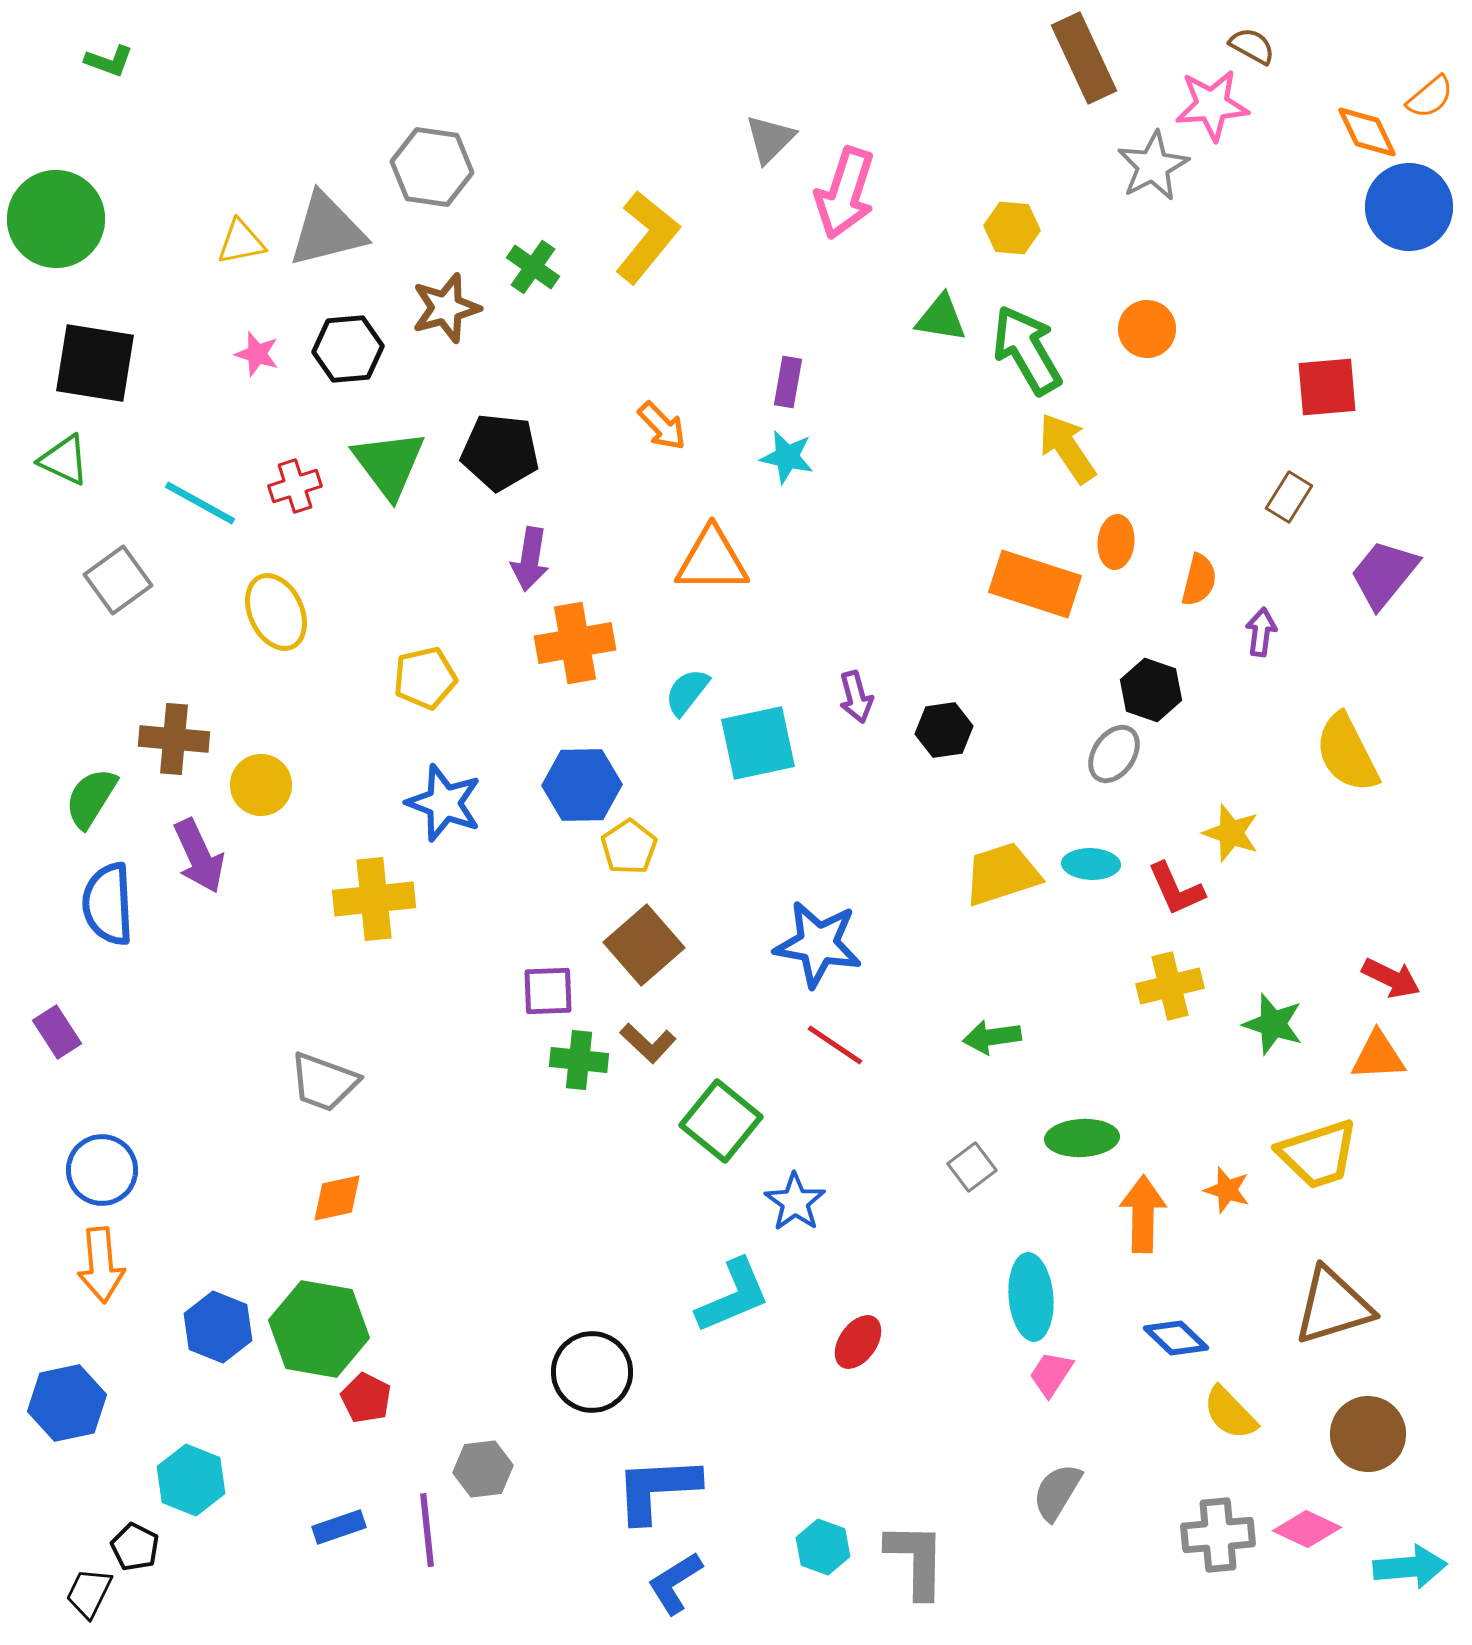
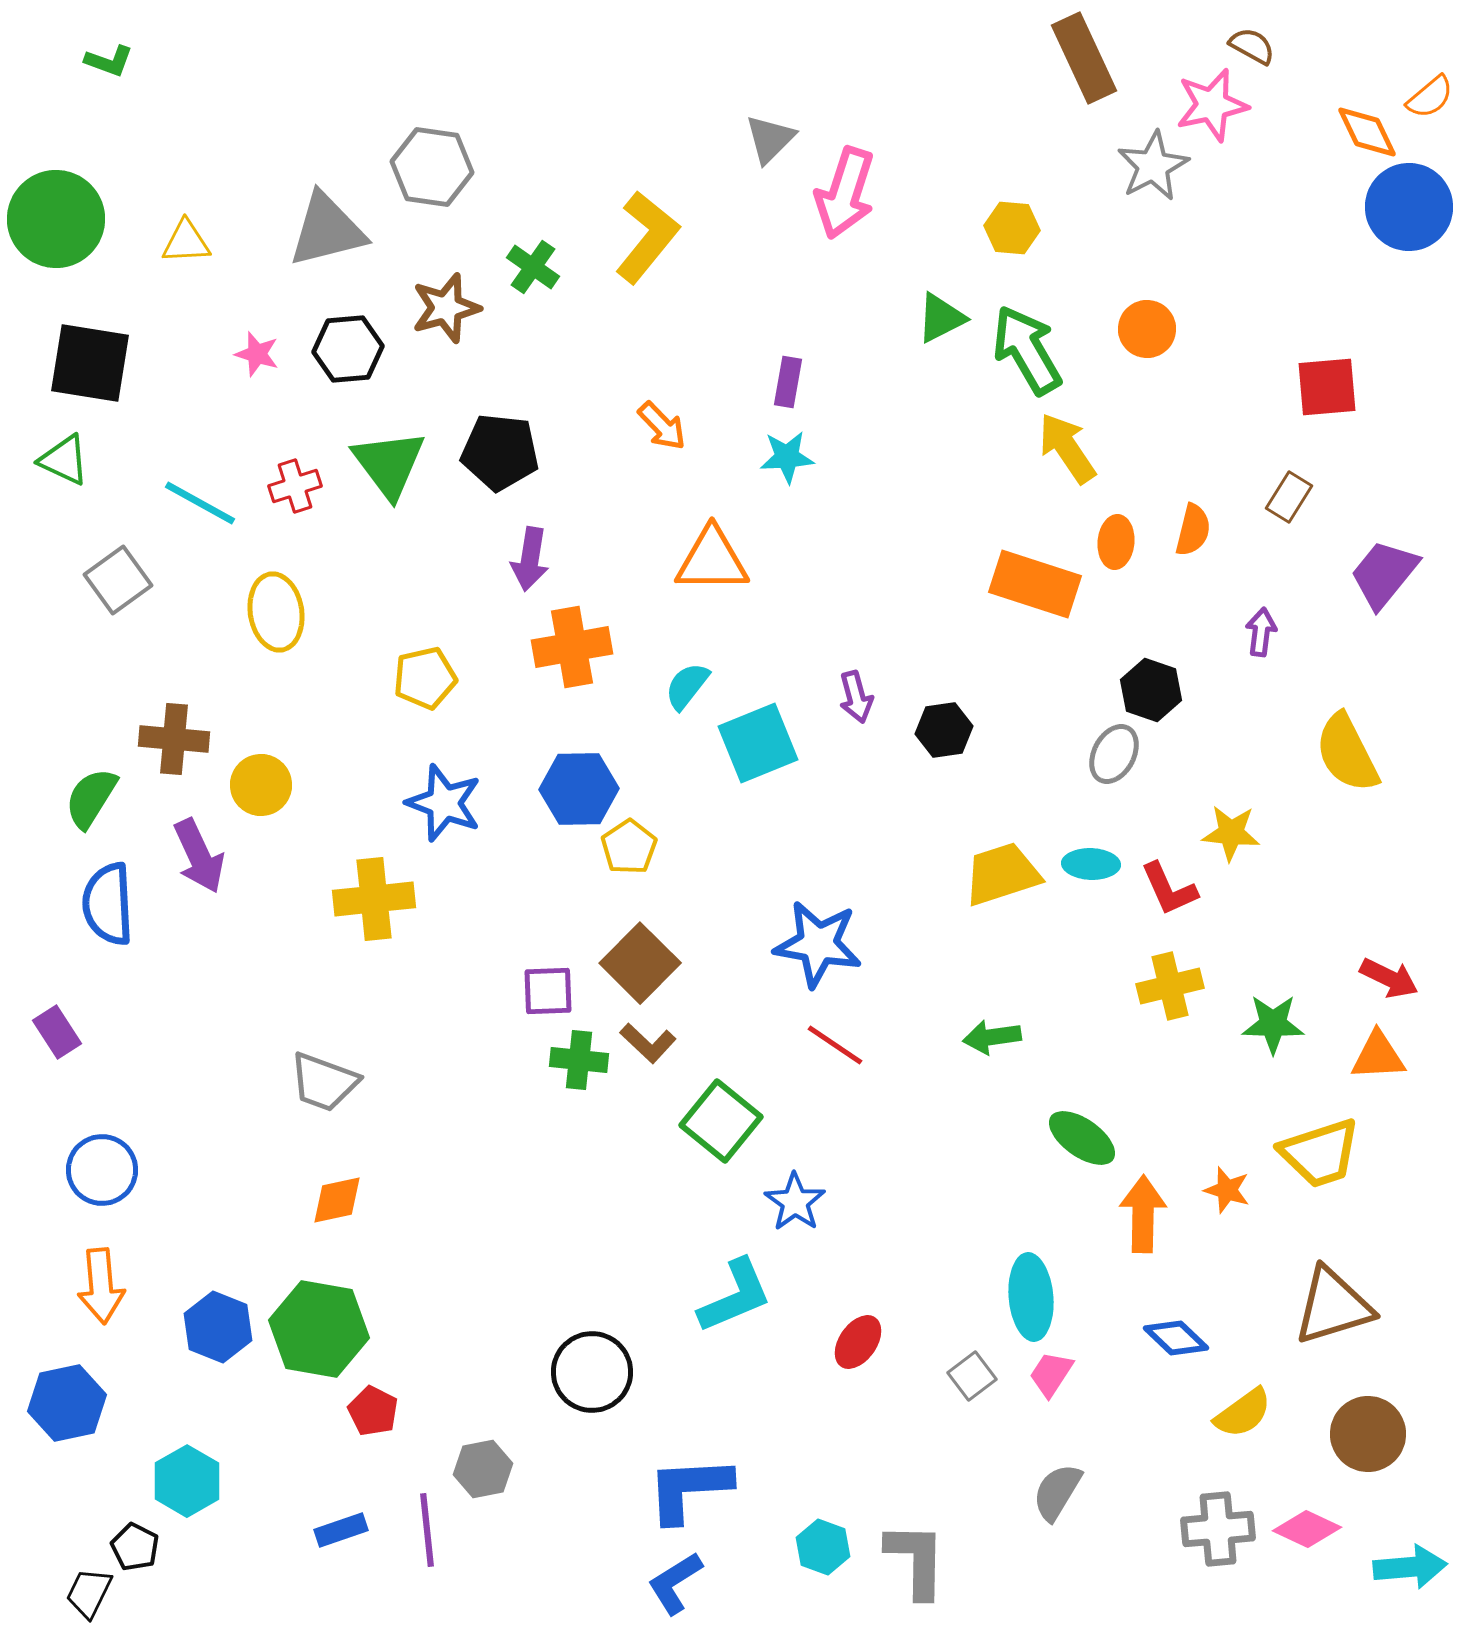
pink star at (1212, 105): rotated 8 degrees counterclockwise
yellow triangle at (241, 242): moved 55 px left; rotated 8 degrees clockwise
green triangle at (941, 318): rotated 36 degrees counterclockwise
black square at (95, 363): moved 5 px left
cyan star at (787, 457): rotated 16 degrees counterclockwise
orange semicircle at (1199, 580): moved 6 px left, 50 px up
yellow ellipse at (276, 612): rotated 16 degrees clockwise
orange cross at (575, 643): moved 3 px left, 4 px down
cyan semicircle at (687, 692): moved 6 px up
cyan square at (758, 743): rotated 10 degrees counterclockwise
gray ellipse at (1114, 754): rotated 6 degrees counterclockwise
blue hexagon at (582, 785): moved 3 px left, 4 px down
yellow star at (1231, 833): rotated 14 degrees counterclockwise
red L-shape at (1176, 889): moved 7 px left
brown square at (644, 945): moved 4 px left, 18 px down; rotated 4 degrees counterclockwise
red arrow at (1391, 978): moved 2 px left
green star at (1273, 1024): rotated 16 degrees counterclockwise
green ellipse at (1082, 1138): rotated 38 degrees clockwise
yellow trapezoid at (1318, 1154): moved 2 px right, 1 px up
gray square at (972, 1167): moved 209 px down
orange diamond at (337, 1198): moved 2 px down
orange arrow at (101, 1265): moved 21 px down
cyan L-shape at (733, 1296): moved 2 px right
red pentagon at (366, 1398): moved 7 px right, 13 px down
yellow semicircle at (1230, 1413): moved 13 px right; rotated 82 degrees counterclockwise
gray hexagon at (483, 1469): rotated 4 degrees counterclockwise
cyan hexagon at (191, 1480): moved 4 px left, 1 px down; rotated 8 degrees clockwise
blue L-shape at (657, 1489): moved 32 px right
blue rectangle at (339, 1527): moved 2 px right, 3 px down
gray cross at (1218, 1535): moved 6 px up
